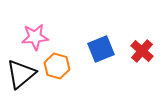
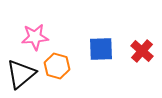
blue square: rotated 20 degrees clockwise
